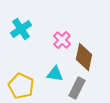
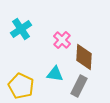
brown diamond: rotated 8 degrees counterclockwise
gray rectangle: moved 2 px right, 2 px up
